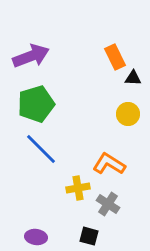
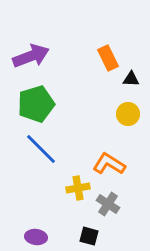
orange rectangle: moved 7 px left, 1 px down
black triangle: moved 2 px left, 1 px down
